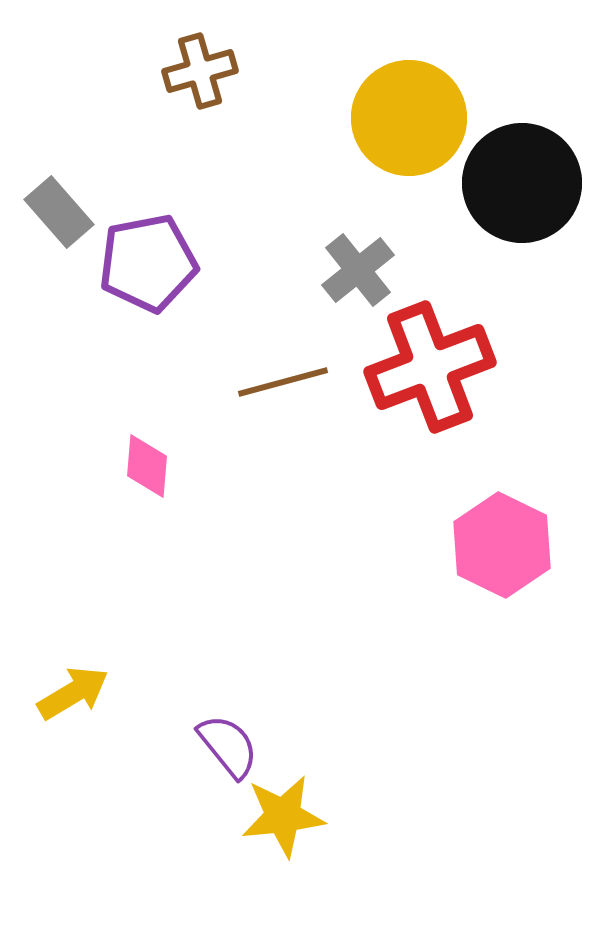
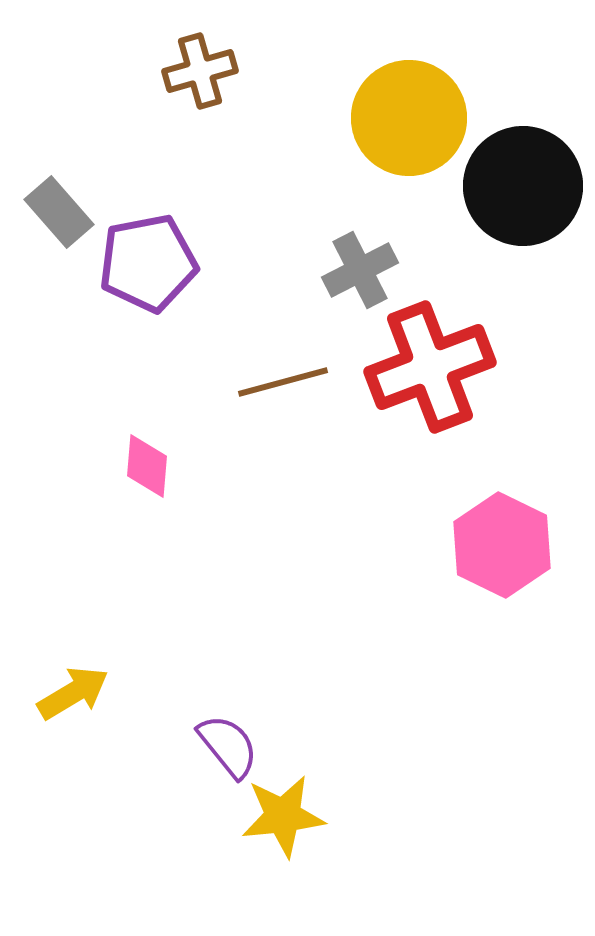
black circle: moved 1 px right, 3 px down
gray cross: moved 2 px right; rotated 12 degrees clockwise
